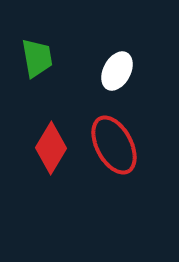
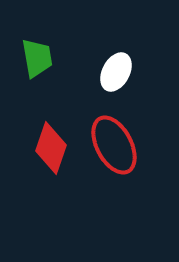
white ellipse: moved 1 px left, 1 px down
red diamond: rotated 12 degrees counterclockwise
